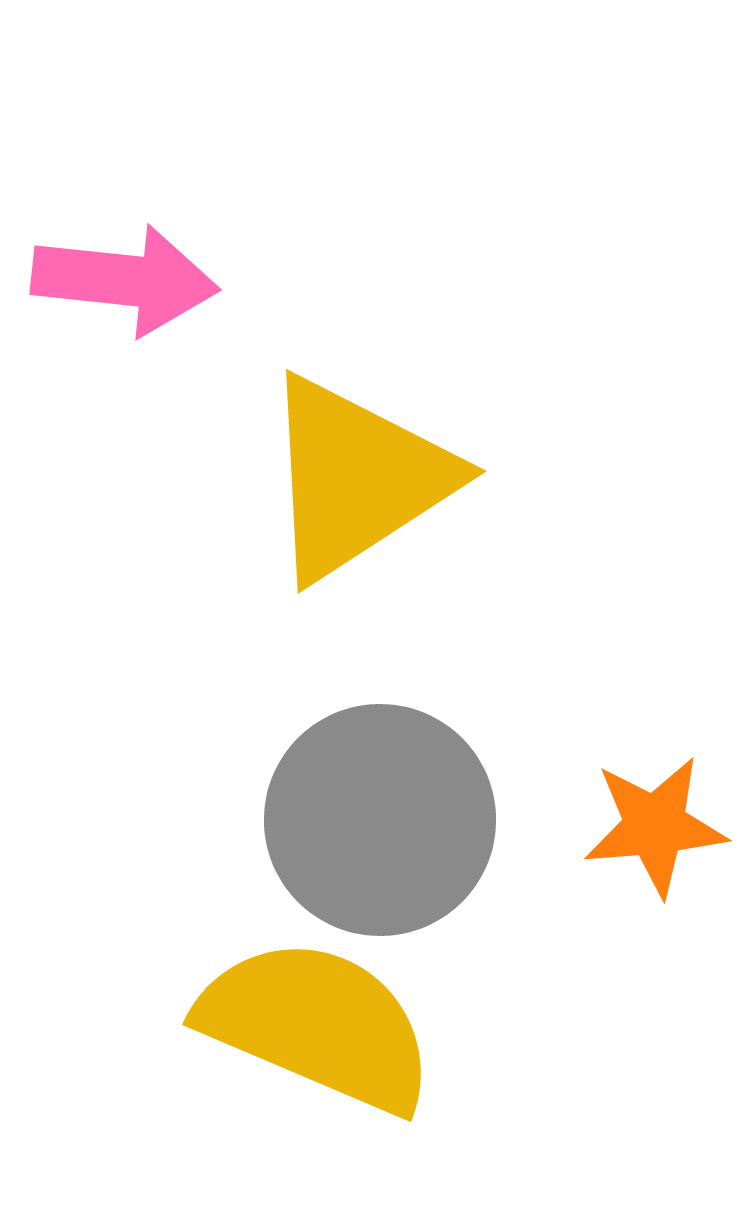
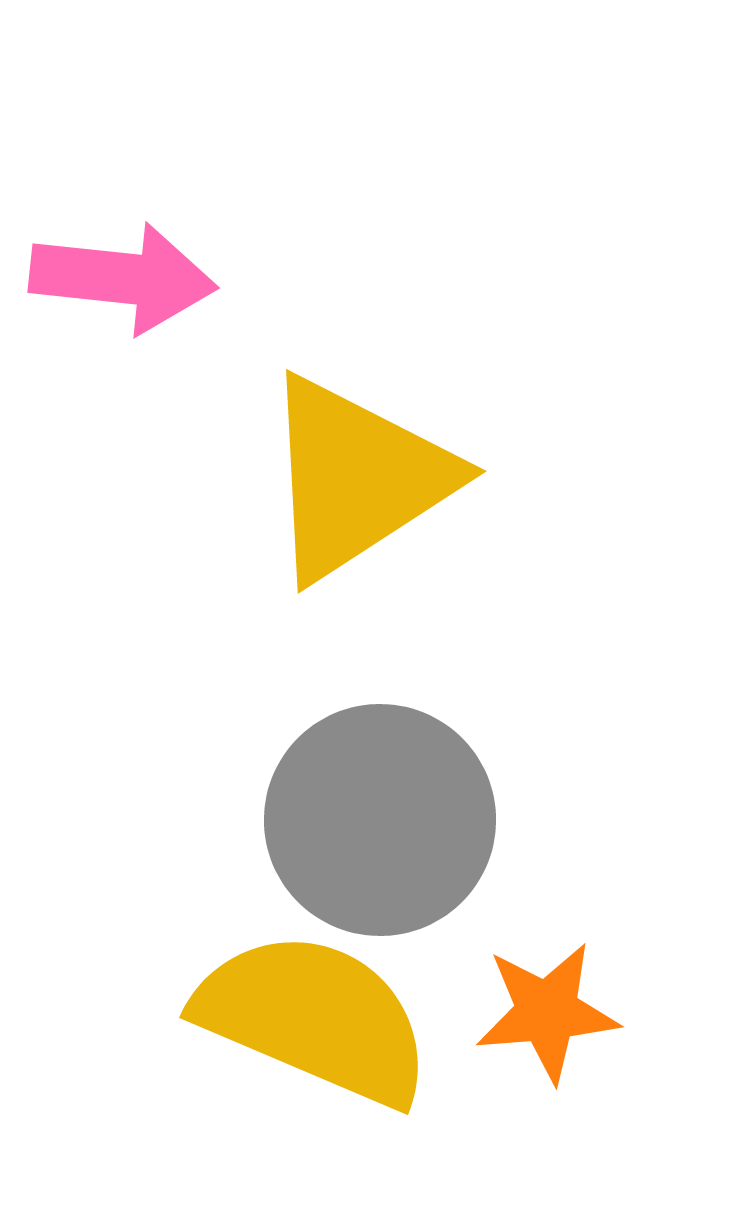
pink arrow: moved 2 px left, 2 px up
orange star: moved 108 px left, 186 px down
yellow semicircle: moved 3 px left, 7 px up
